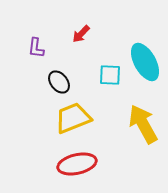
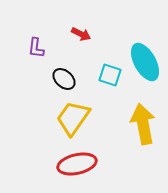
red arrow: rotated 108 degrees counterclockwise
cyan square: rotated 15 degrees clockwise
black ellipse: moved 5 px right, 3 px up; rotated 10 degrees counterclockwise
yellow trapezoid: rotated 33 degrees counterclockwise
yellow arrow: rotated 18 degrees clockwise
